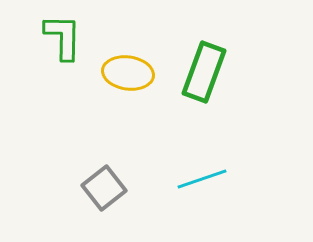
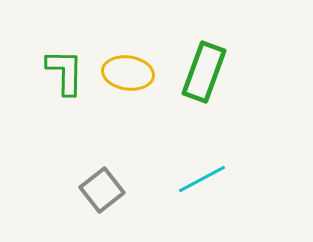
green L-shape: moved 2 px right, 35 px down
cyan line: rotated 9 degrees counterclockwise
gray square: moved 2 px left, 2 px down
